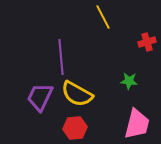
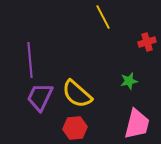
purple line: moved 31 px left, 3 px down
green star: rotated 18 degrees counterclockwise
yellow semicircle: rotated 12 degrees clockwise
